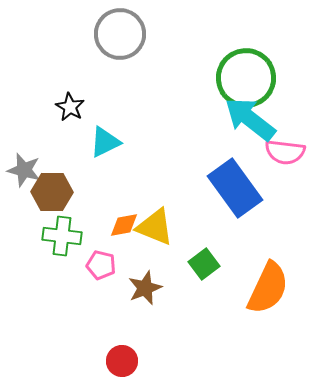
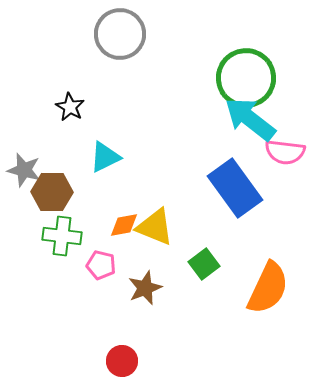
cyan triangle: moved 15 px down
